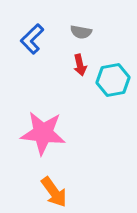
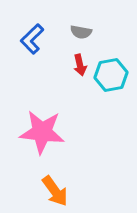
cyan hexagon: moved 2 px left, 5 px up
pink star: moved 1 px left, 1 px up
orange arrow: moved 1 px right, 1 px up
